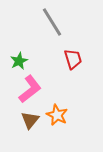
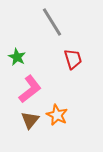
green star: moved 2 px left, 4 px up; rotated 18 degrees counterclockwise
